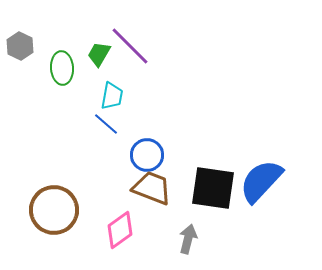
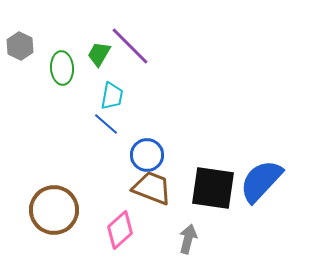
pink diamond: rotated 6 degrees counterclockwise
